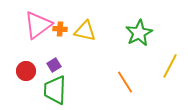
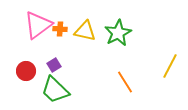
green star: moved 21 px left
green trapezoid: rotated 48 degrees counterclockwise
